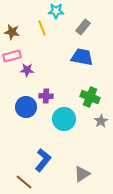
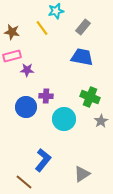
cyan star: rotated 14 degrees counterclockwise
yellow line: rotated 14 degrees counterclockwise
